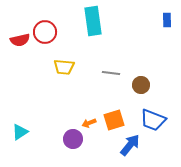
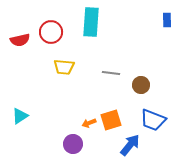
cyan rectangle: moved 2 px left, 1 px down; rotated 12 degrees clockwise
red circle: moved 6 px right
orange square: moved 3 px left
cyan triangle: moved 16 px up
purple circle: moved 5 px down
